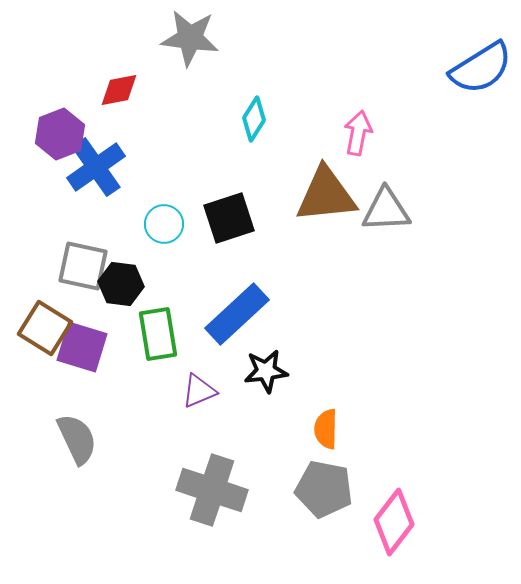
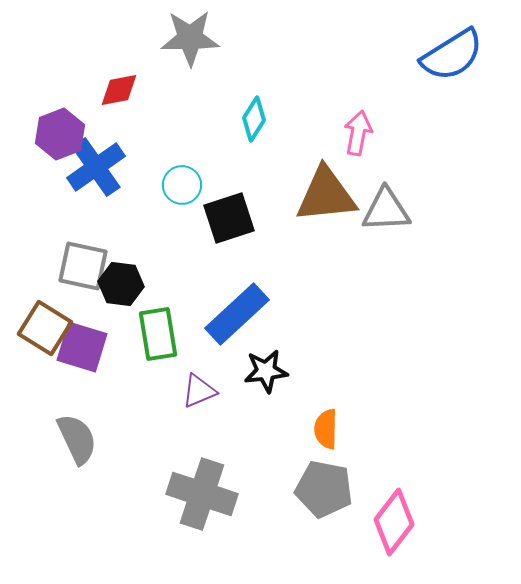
gray star: rotated 8 degrees counterclockwise
blue semicircle: moved 29 px left, 13 px up
cyan circle: moved 18 px right, 39 px up
gray cross: moved 10 px left, 4 px down
